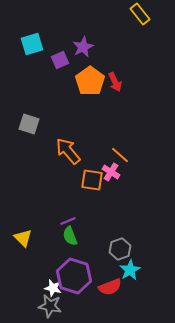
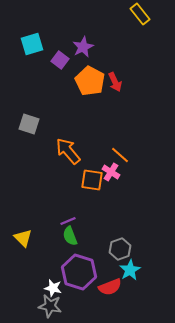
purple square: rotated 30 degrees counterclockwise
orange pentagon: rotated 8 degrees counterclockwise
purple hexagon: moved 5 px right, 4 px up
